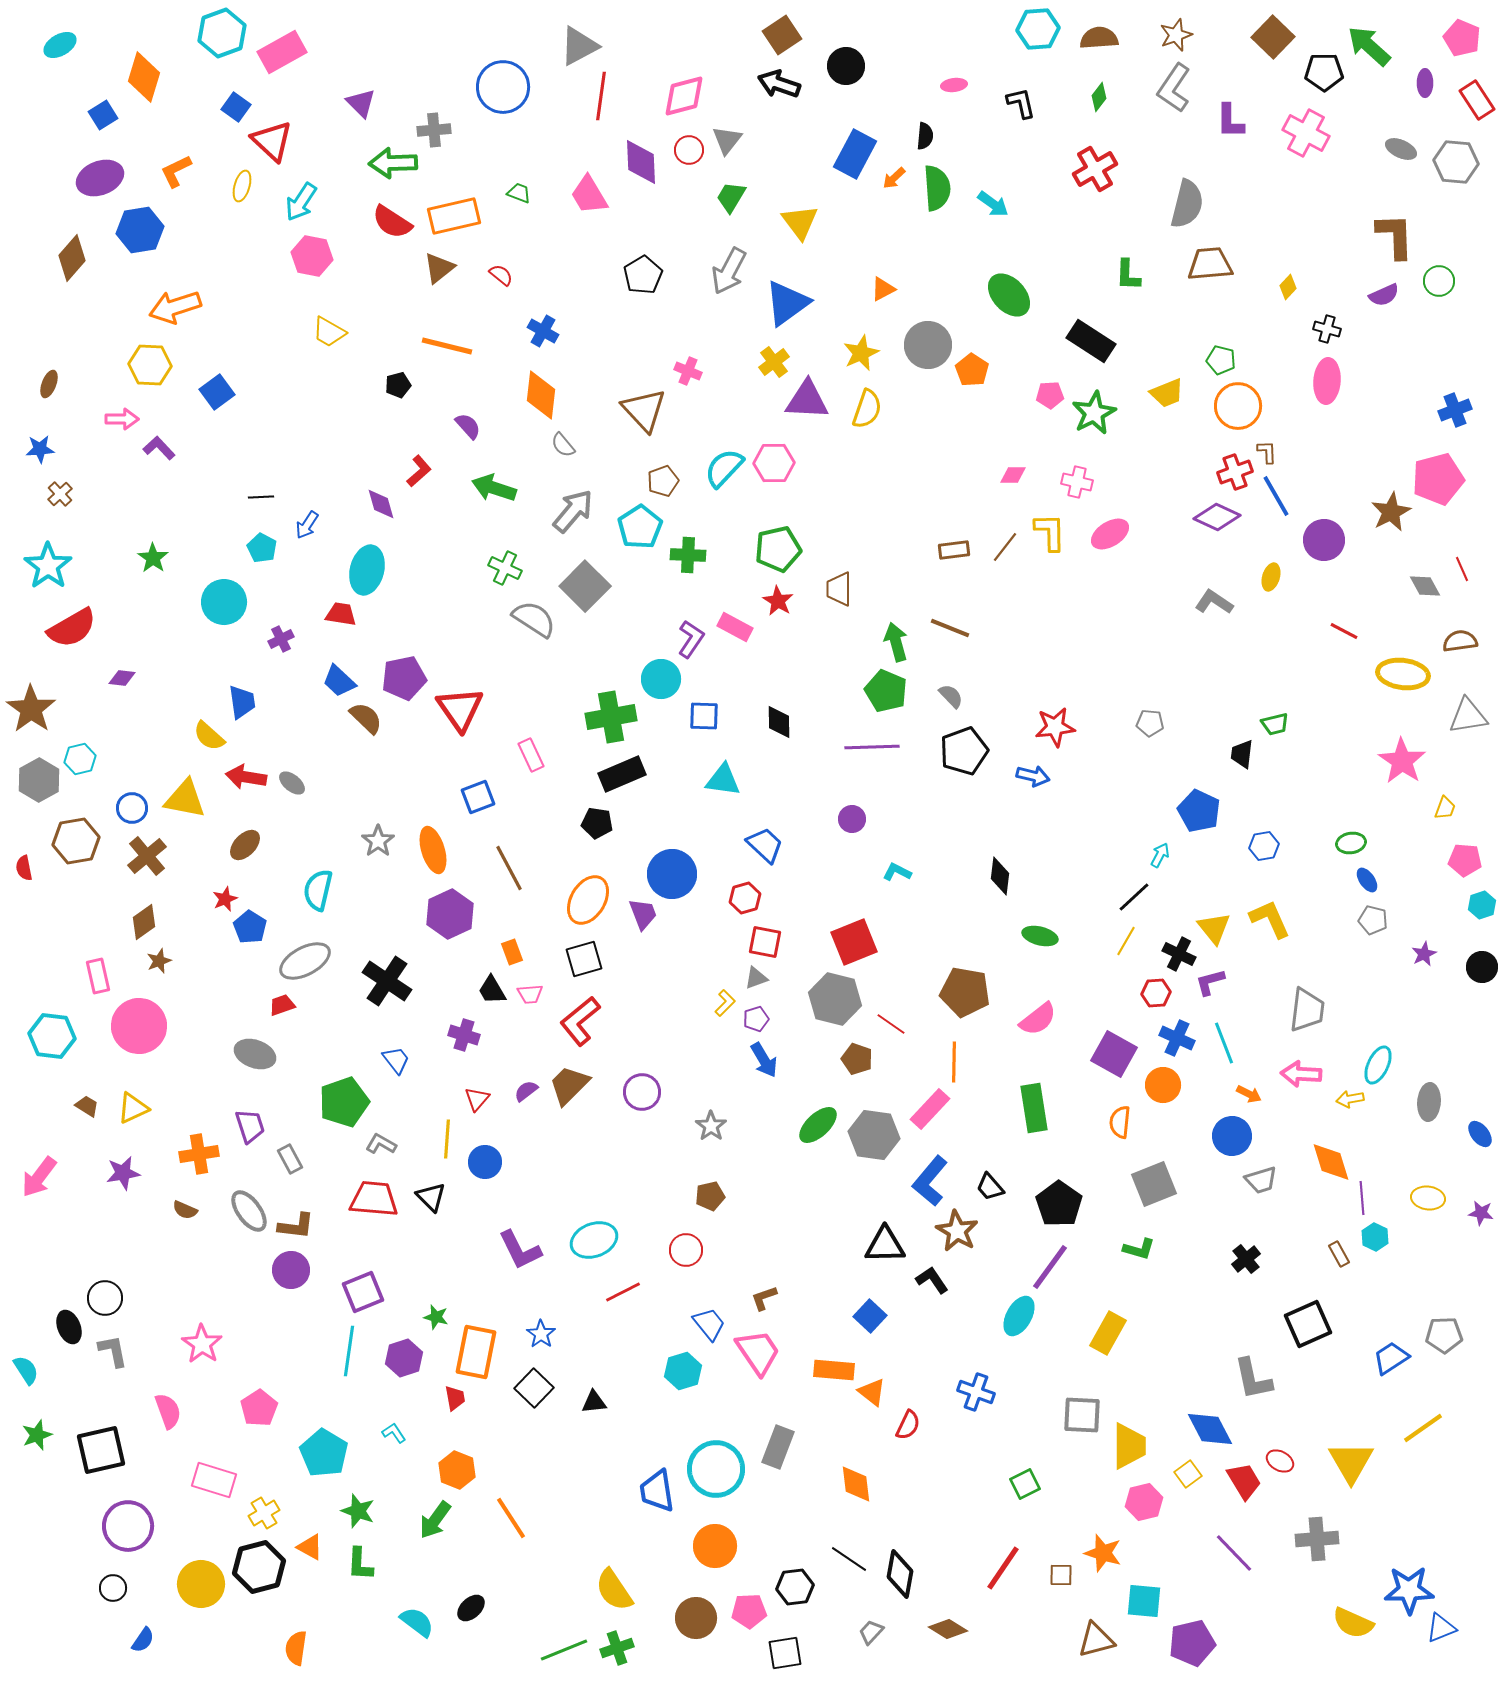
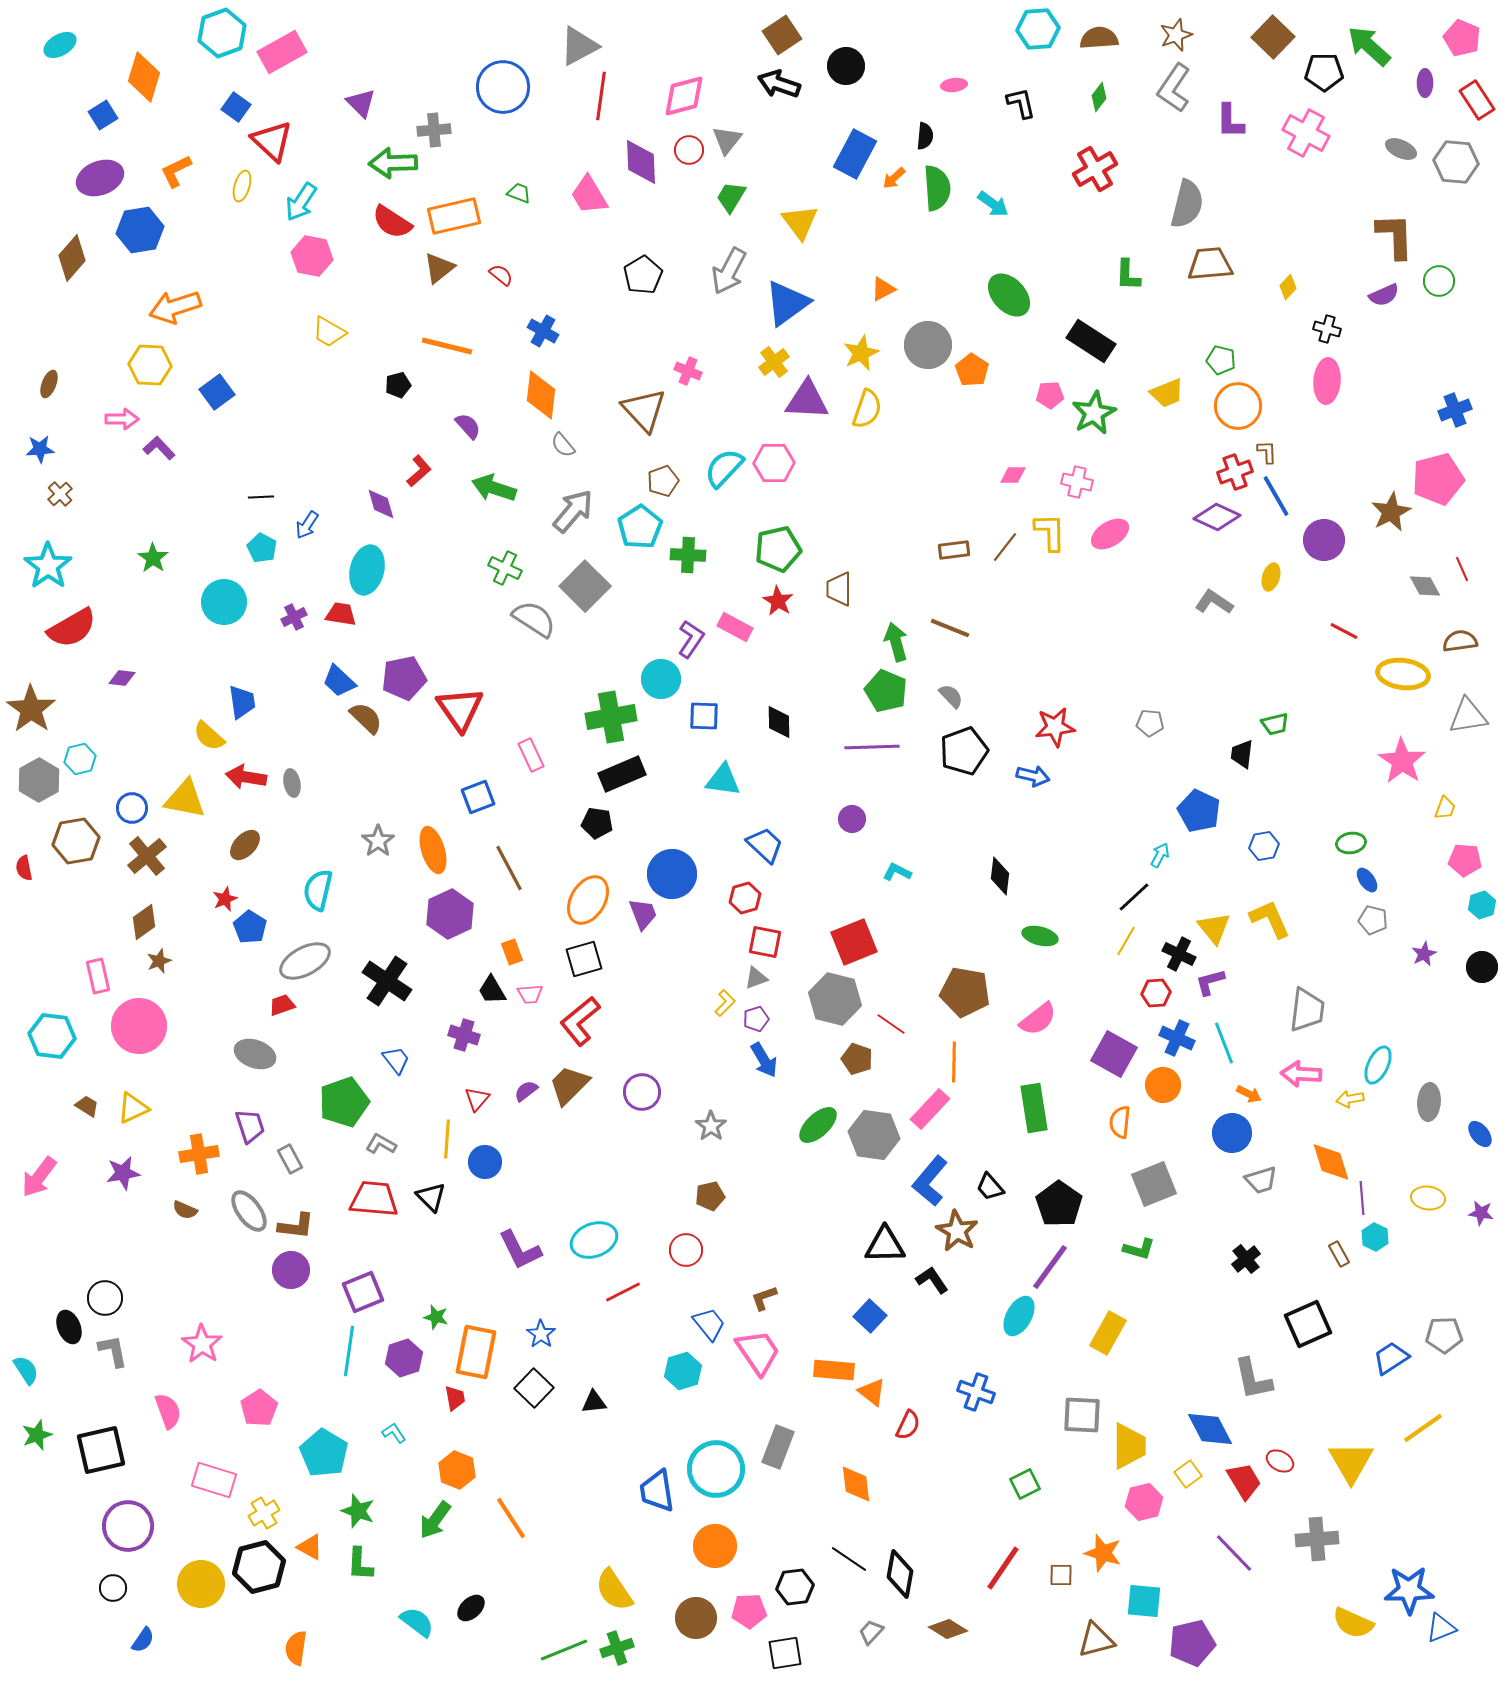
purple cross at (281, 639): moved 13 px right, 22 px up
gray ellipse at (292, 783): rotated 40 degrees clockwise
blue circle at (1232, 1136): moved 3 px up
